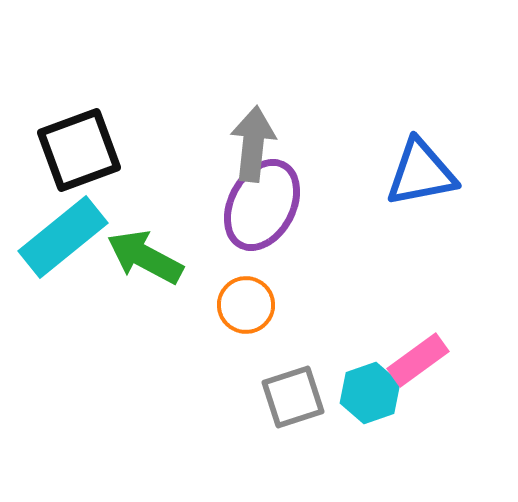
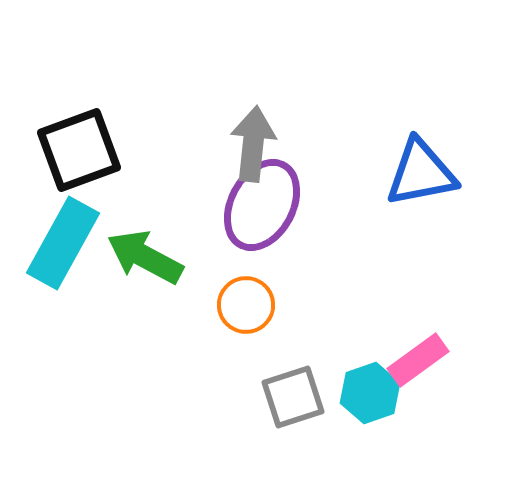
cyan rectangle: moved 6 px down; rotated 22 degrees counterclockwise
